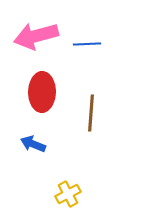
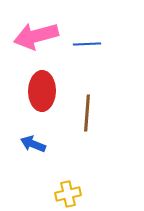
red ellipse: moved 1 px up
brown line: moved 4 px left
yellow cross: rotated 15 degrees clockwise
